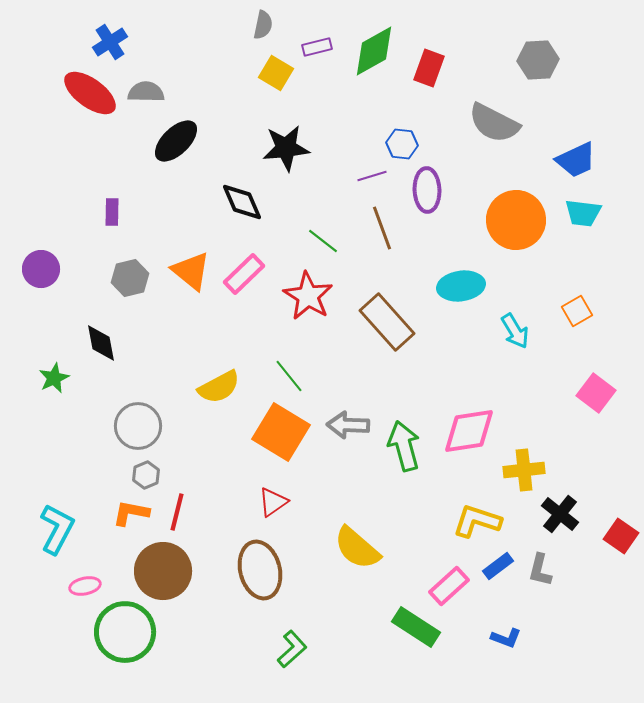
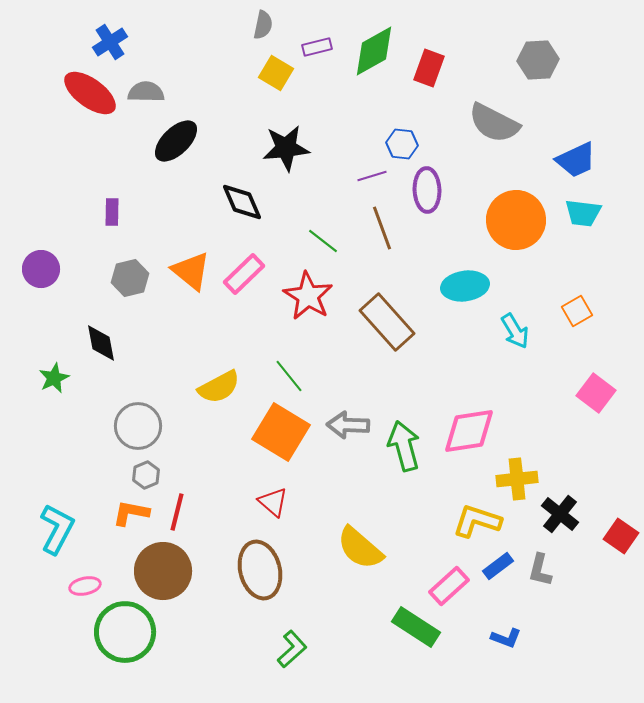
cyan ellipse at (461, 286): moved 4 px right
yellow cross at (524, 470): moved 7 px left, 9 px down
red triangle at (273, 502): rotated 44 degrees counterclockwise
yellow semicircle at (357, 548): moved 3 px right
